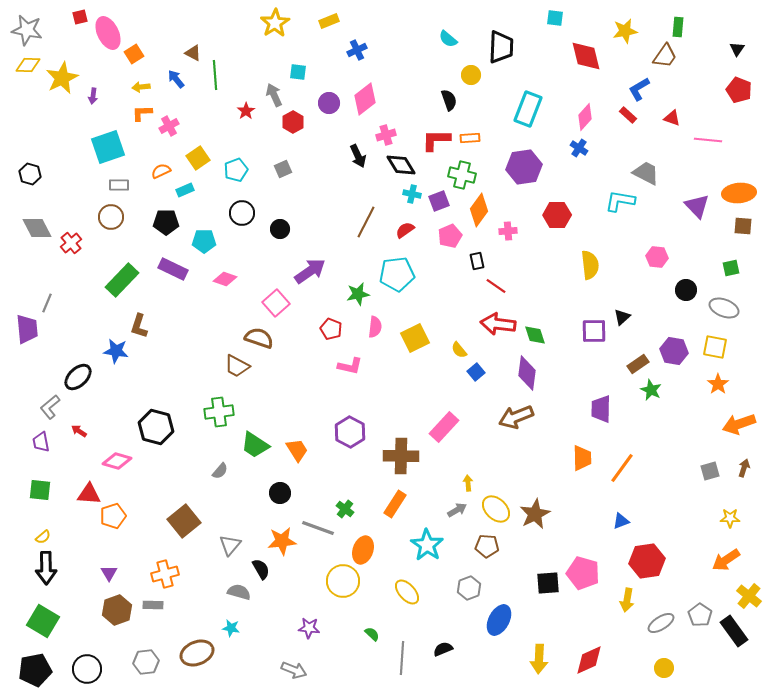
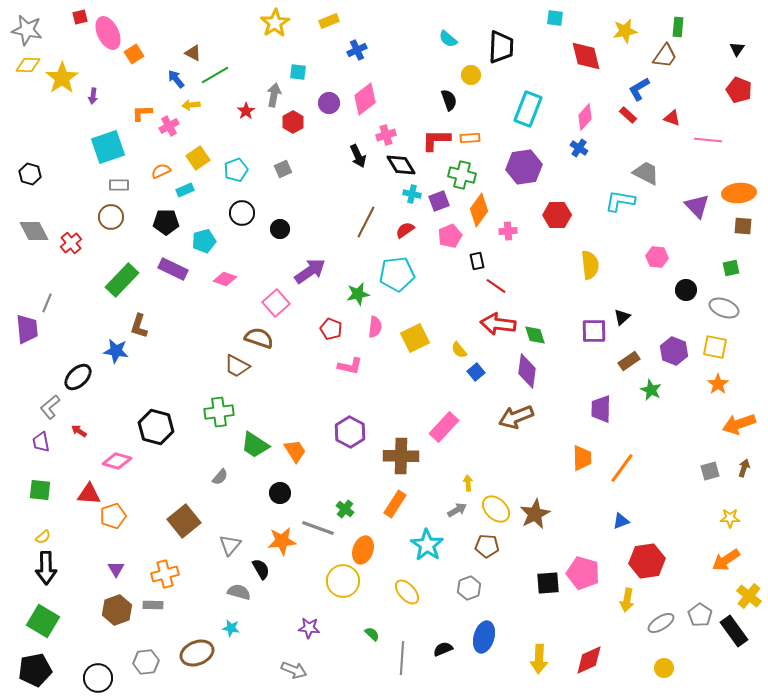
green line at (215, 75): rotated 64 degrees clockwise
yellow star at (62, 78): rotated 8 degrees counterclockwise
yellow arrow at (141, 87): moved 50 px right, 18 px down
gray arrow at (274, 95): rotated 35 degrees clockwise
gray diamond at (37, 228): moved 3 px left, 3 px down
cyan pentagon at (204, 241): rotated 15 degrees counterclockwise
purple hexagon at (674, 351): rotated 12 degrees clockwise
brown rectangle at (638, 364): moved 9 px left, 3 px up
purple diamond at (527, 373): moved 2 px up
orange trapezoid at (297, 450): moved 2 px left, 1 px down
gray semicircle at (220, 471): moved 6 px down
purple triangle at (109, 573): moved 7 px right, 4 px up
blue ellipse at (499, 620): moved 15 px left, 17 px down; rotated 12 degrees counterclockwise
black circle at (87, 669): moved 11 px right, 9 px down
